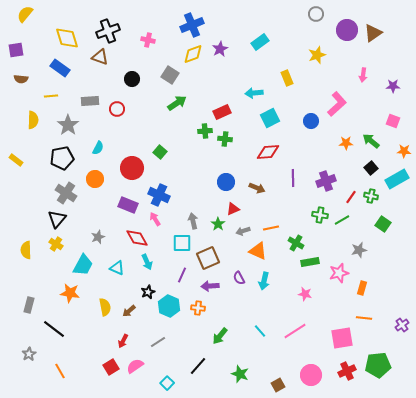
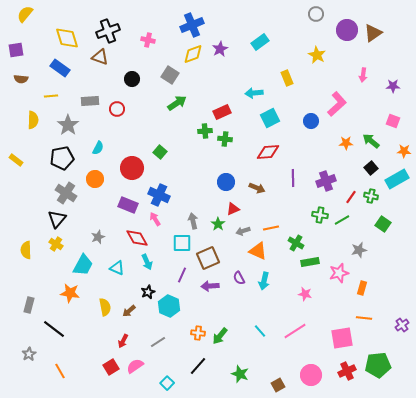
yellow star at (317, 55): rotated 24 degrees counterclockwise
orange cross at (198, 308): moved 25 px down
